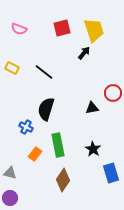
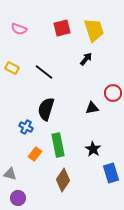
black arrow: moved 2 px right, 6 px down
gray triangle: moved 1 px down
purple circle: moved 8 px right
